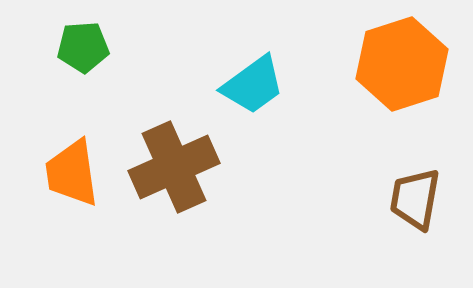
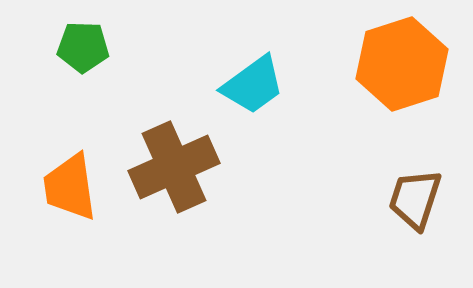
green pentagon: rotated 6 degrees clockwise
orange trapezoid: moved 2 px left, 14 px down
brown trapezoid: rotated 8 degrees clockwise
